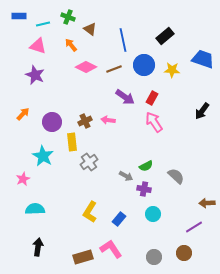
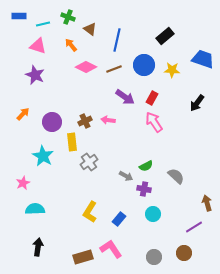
blue line at (123, 40): moved 6 px left; rotated 25 degrees clockwise
black arrow at (202, 111): moved 5 px left, 8 px up
pink star at (23, 179): moved 4 px down
brown arrow at (207, 203): rotated 77 degrees clockwise
